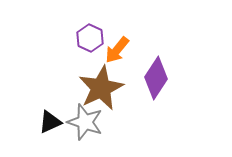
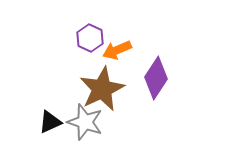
orange arrow: rotated 28 degrees clockwise
brown star: moved 1 px right, 1 px down
